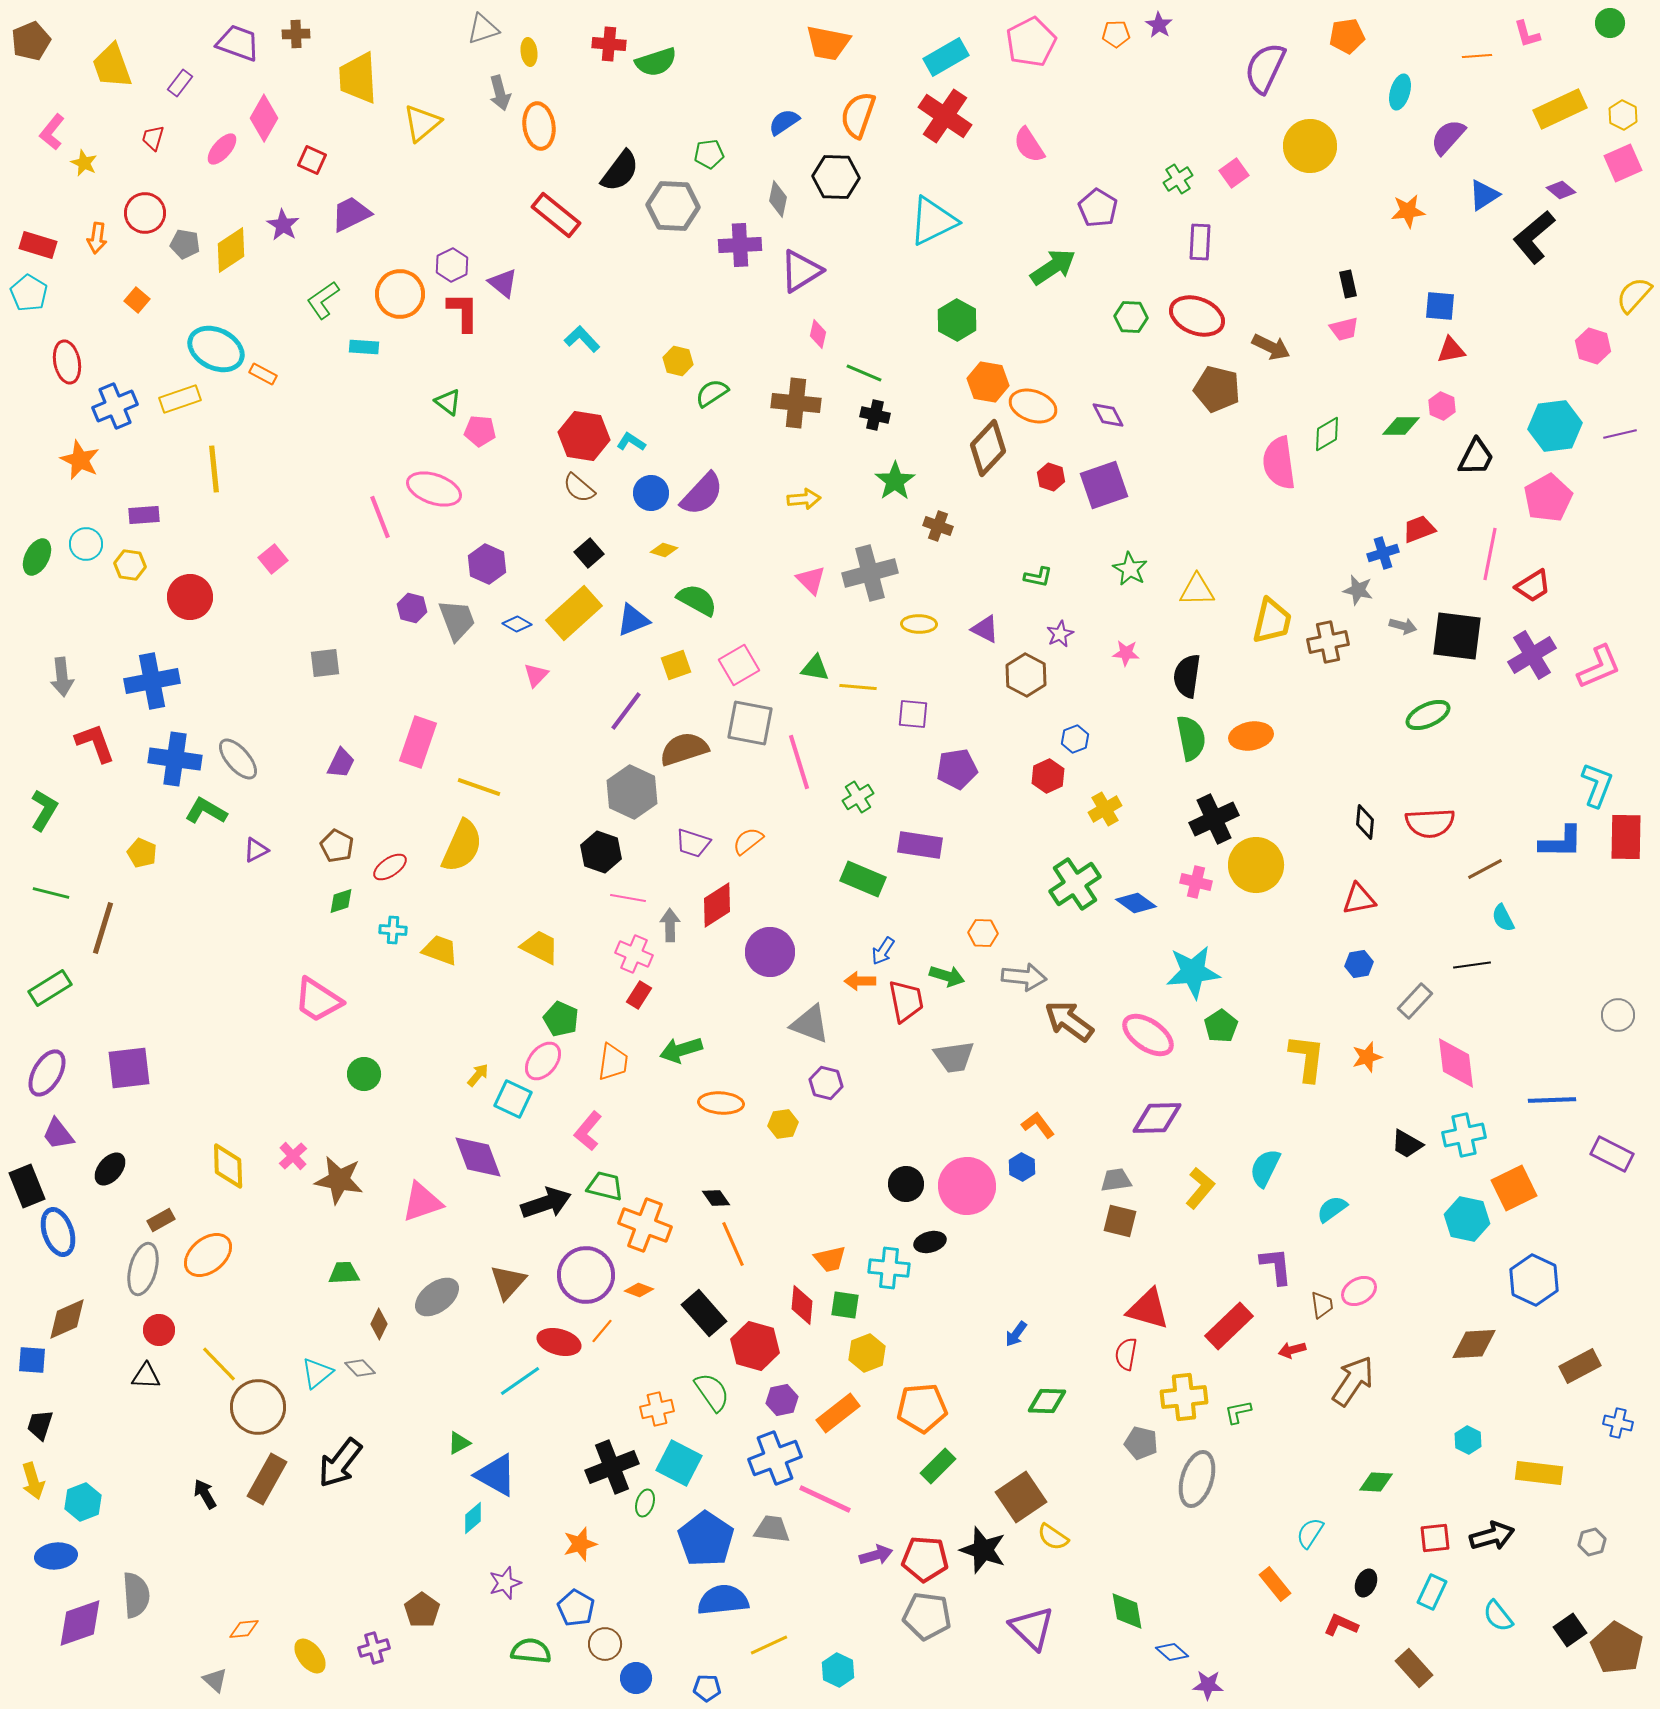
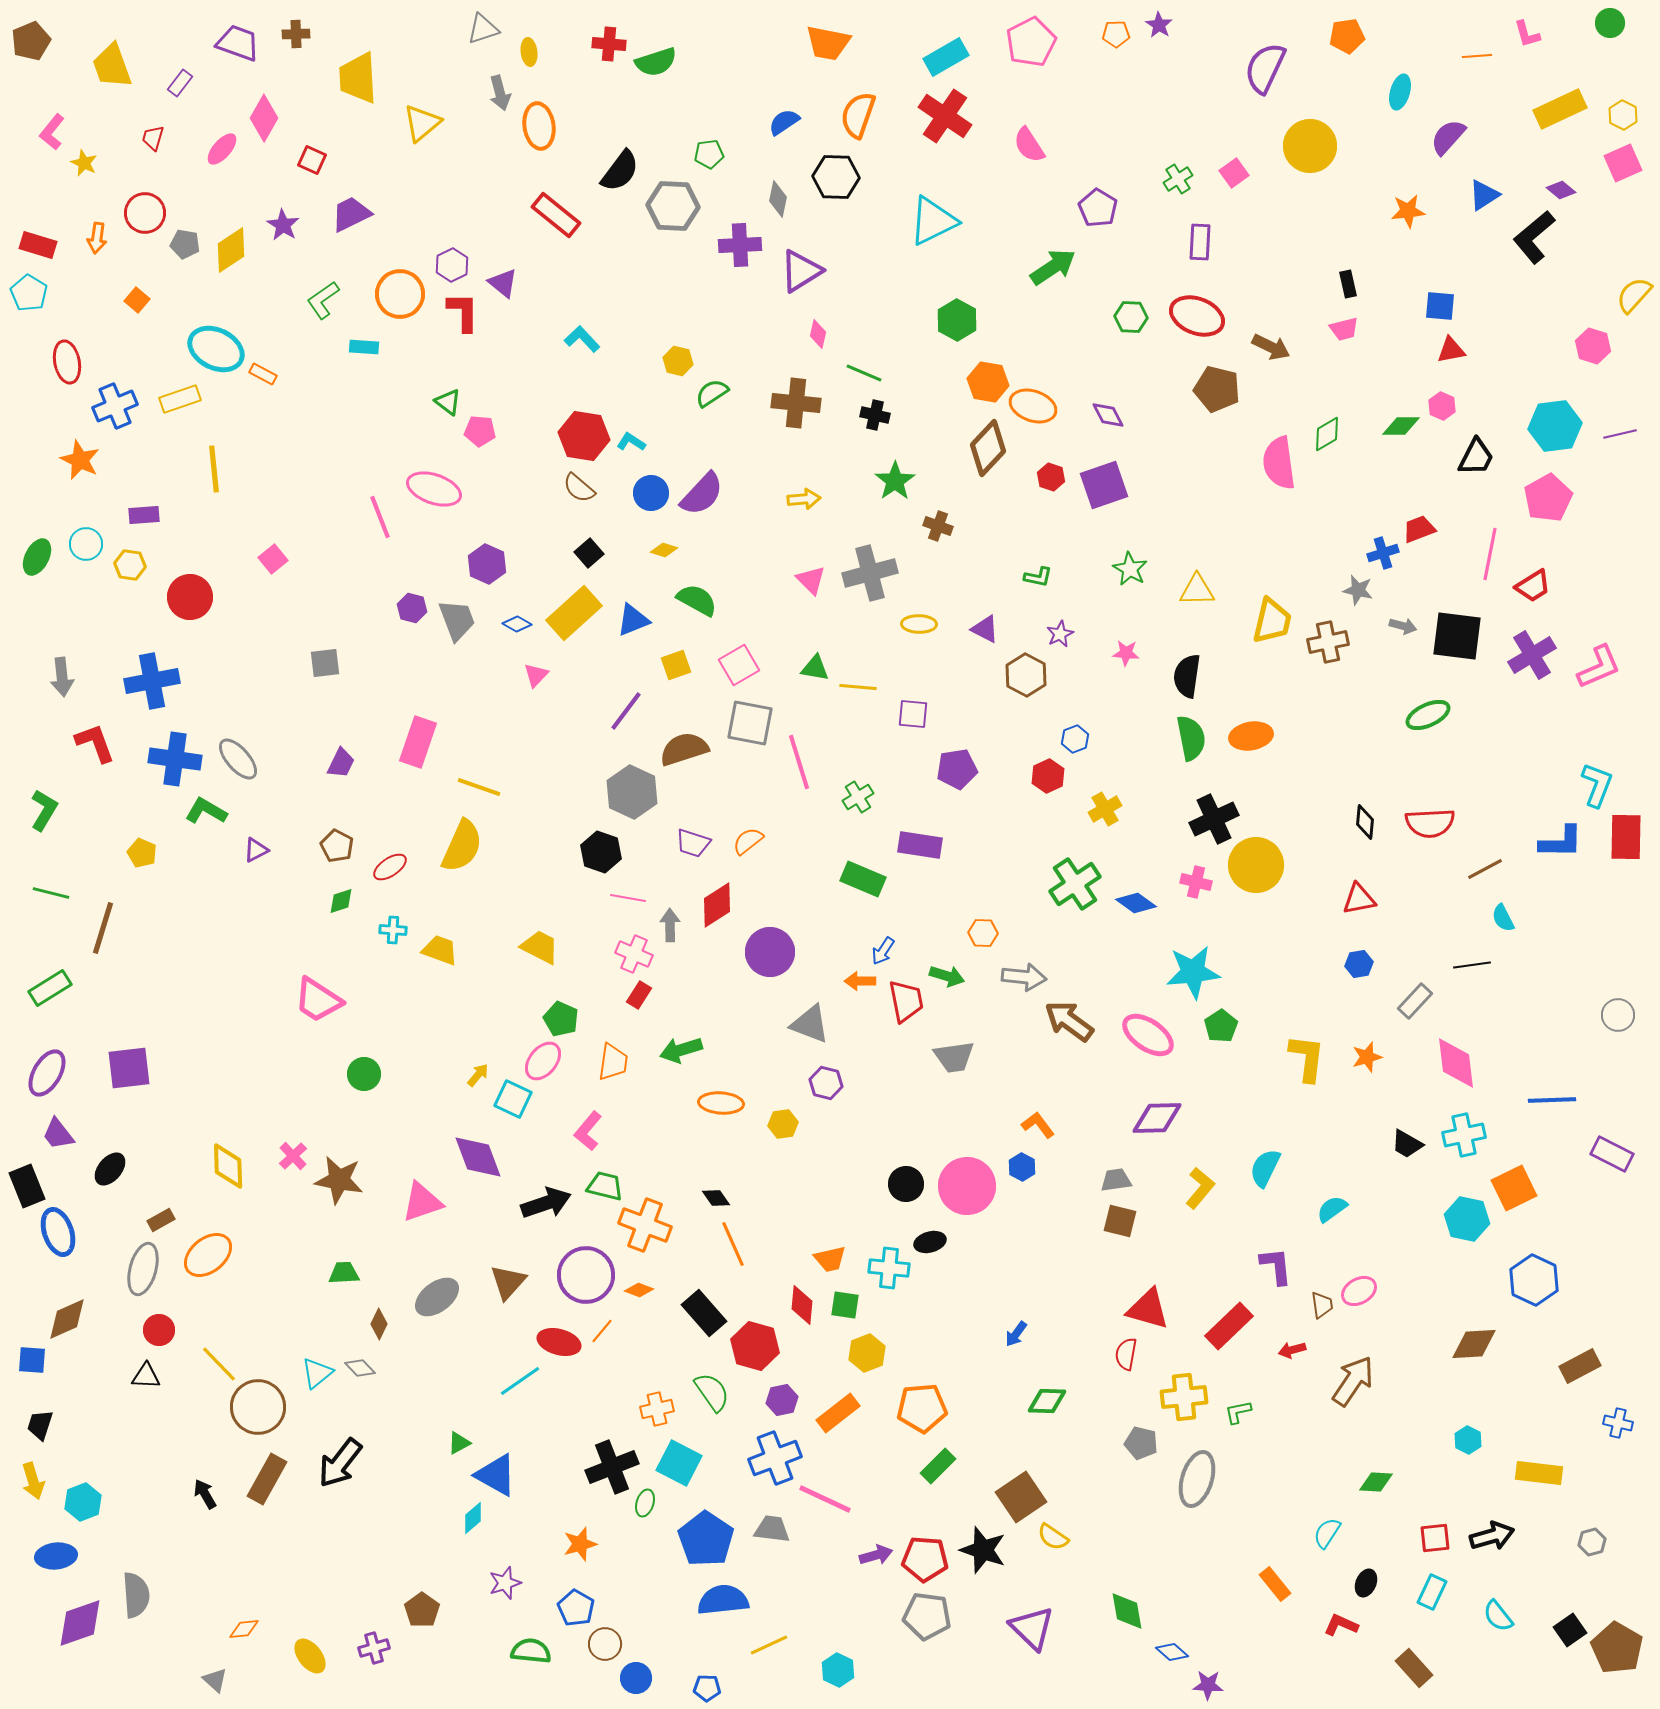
cyan semicircle at (1310, 1533): moved 17 px right
